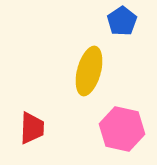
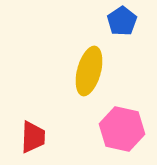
red trapezoid: moved 1 px right, 9 px down
